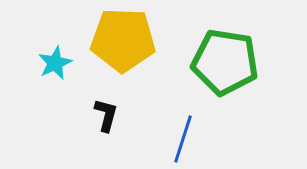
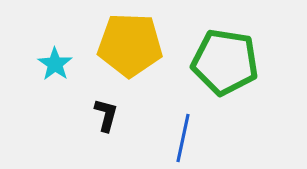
yellow pentagon: moved 7 px right, 5 px down
cyan star: moved 1 px down; rotated 12 degrees counterclockwise
blue line: moved 1 px up; rotated 6 degrees counterclockwise
